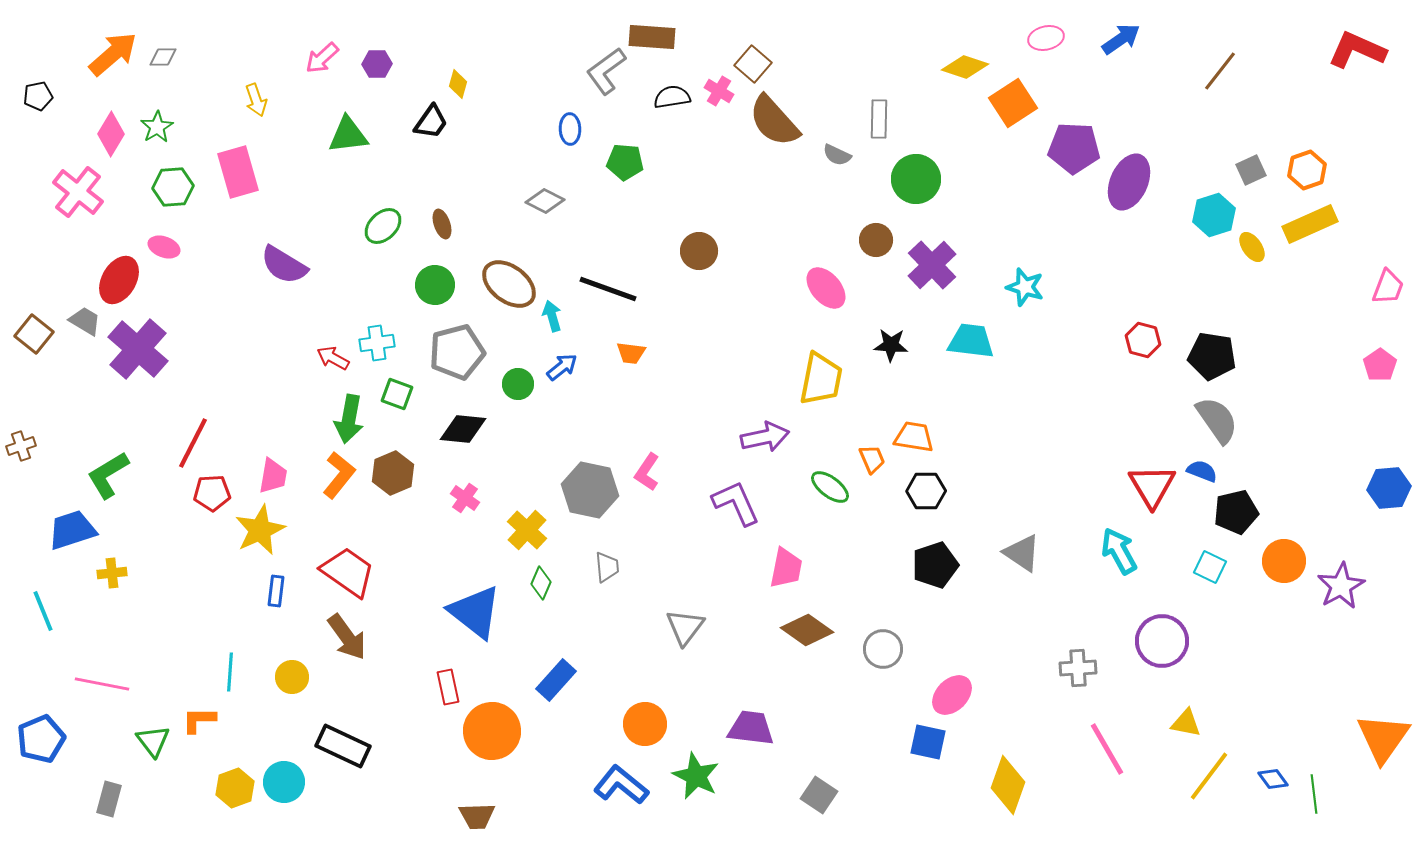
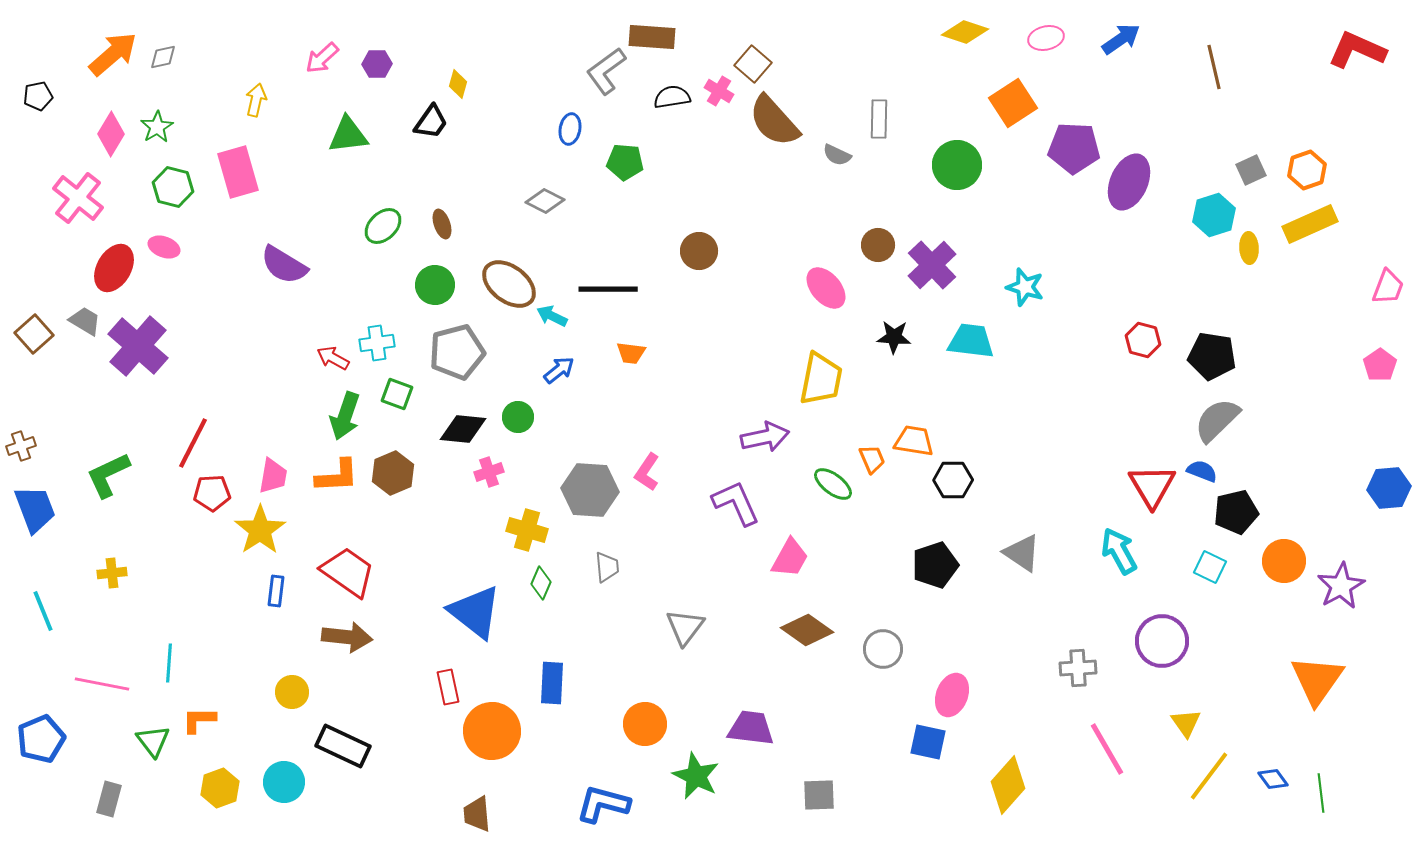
gray diamond at (163, 57): rotated 12 degrees counterclockwise
yellow diamond at (965, 67): moved 35 px up
brown line at (1220, 71): moved 6 px left, 4 px up; rotated 51 degrees counterclockwise
yellow arrow at (256, 100): rotated 148 degrees counterclockwise
blue ellipse at (570, 129): rotated 12 degrees clockwise
green circle at (916, 179): moved 41 px right, 14 px up
green hexagon at (173, 187): rotated 18 degrees clockwise
pink cross at (78, 192): moved 6 px down
brown circle at (876, 240): moved 2 px right, 5 px down
yellow ellipse at (1252, 247): moved 3 px left, 1 px down; rotated 32 degrees clockwise
red ellipse at (119, 280): moved 5 px left, 12 px up
black line at (608, 289): rotated 20 degrees counterclockwise
cyan arrow at (552, 316): rotated 48 degrees counterclockwise
brown square at (34, 334): rotated 9 degrees clockwise
black star at (891, 345): moved 3 px right, 8 px up
purple cross at (138, 349): moved 3 px up
blue arrow at (562, 367): moved 3 px left, 3 px down
green circle at (518, 384): moved 33 px down
green arrow at (349, 419): moved 4 px left, 3 px up; rotated 9 degrees clockwise
gray semicircle at (1217, 420): rotated 99 degrees counterclockwise
orange trapezoid at (914, 437): moved 4 px down
green L-shape at (108, 475): rotated 6 degrees clockwise
orange L-shape at (339, 475): moved 2 px left, 1 px down; rotated 48 degrees clockwise
green ellipse at (830, 487): moved 3 px right, 3 px up
gray hexagon at (590, 490): rotated 8 degrees counterclockwise
black hexagon at (926, 491): moved 27 px right, 11 px up
pink cross at (465, 498): moved 24 px right, 26 px up; rotated 36 degrees clockwise
blue trapezoid at (72, 530): moved 37 px left, 21 px up; rotated 87 degrees clockwise
yellow star at (260, 530): rotated 9 degrees counterclockwise
yellow cross at (527, 530): rotated 27 degrees counterclockwise
pink trapezoid at (786, 568): moved 4 px right, 10 px up; rotated 18 degrees clockwise
brown arrow at (347, 637): rotated 48 degrees counterclockwise
cyan line at (230, 672): moved 61 px left, 9 px up
yellow circle at (292, 677): moved 15 px down
blue rectangle at (556, 680): moved 4 px left, 3 px down; rotated 39 degrees counterclockwise
pink ellipse at (952, 695): rotated 24 degrees counterclockwise
yellow triangle at (1186, 723): rotated 44 degrees clockwise
orange triangle at (1383, 738): moved 66 px left, 58 px up
blue L-shape at (621, 785): moved 18 px left, 19 px down; rotated 24 degrees counterclockwise
yellow diamond at (1008, 785): rotated 22 degrees clockwise
yellow hexagon at (235, 788): moved 15 px left
green line at (1314, 794): moved 7 px right, 1 px up
gray square at (819, 795): rotated 36 degrees counterclockwise
brown trapezoid at (477, 816): moved 2 px up; rotated 87 degrees clockwise
